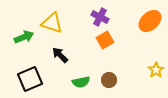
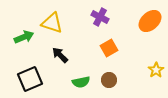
orange square: moved 4 px right, 8 px down
